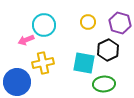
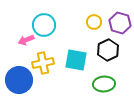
yellow circle: moved 6 px right
cyan square: moved 8 px left, 3 px up
blue circle: moved 2 px right, 2 px up
